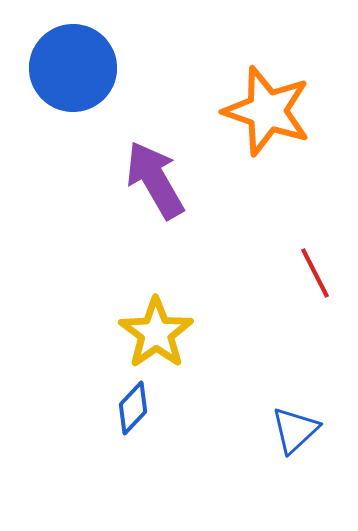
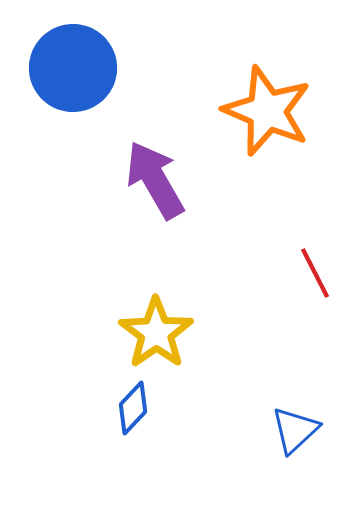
orange star: rotated 4 degrees clockwise
